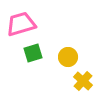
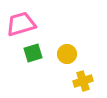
yellow circle: moved 1 px left, 3 px up
yellow cross: rotated 30 degrees clockwise
